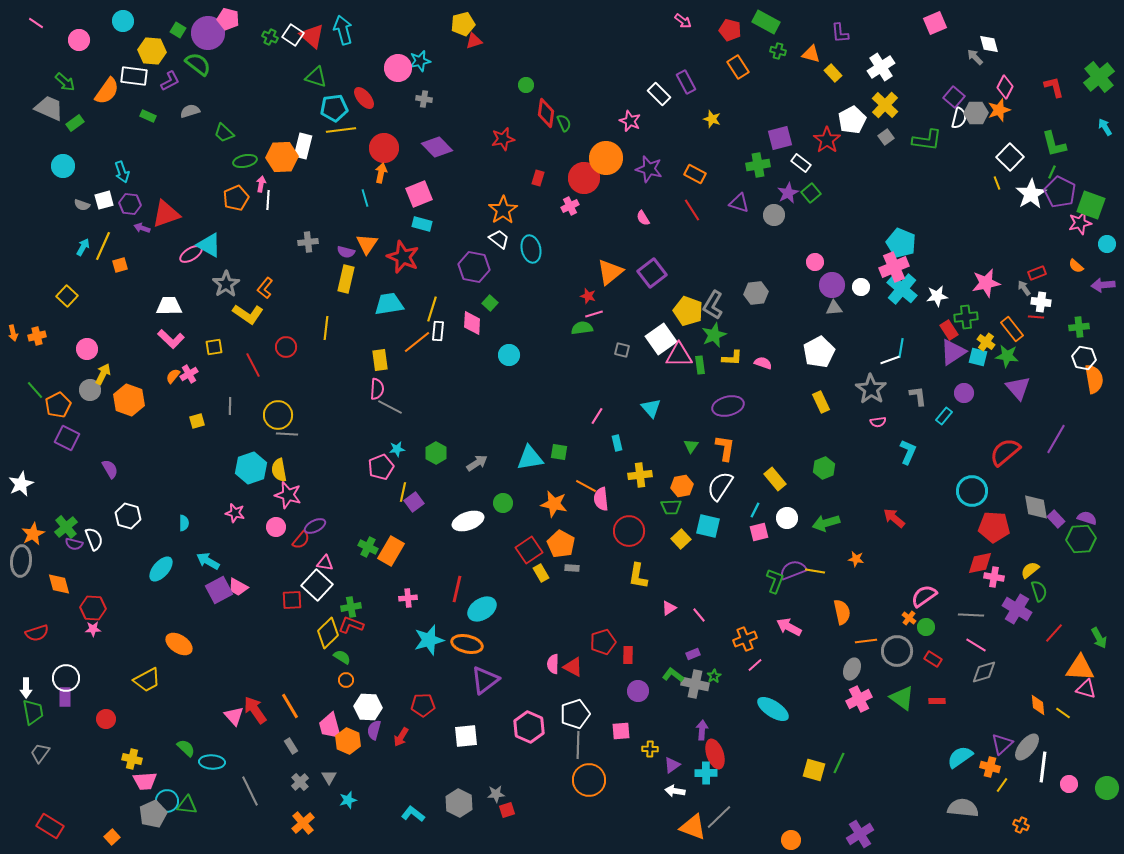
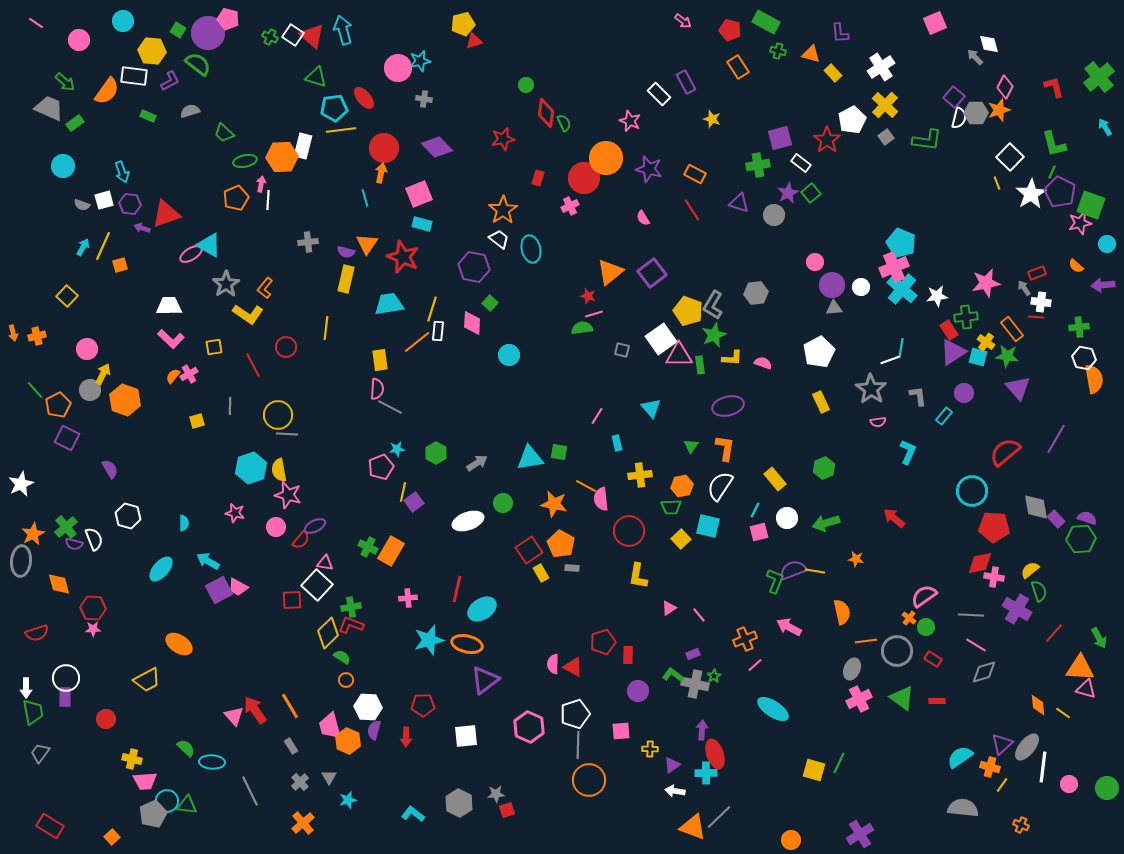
orange hexagon at (129, 400): moved 4 px left
red arrow at (401, 737): moved 5 px right; rotated 30 degrees counterclockwise
